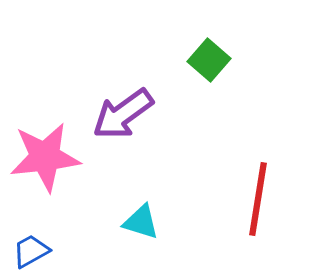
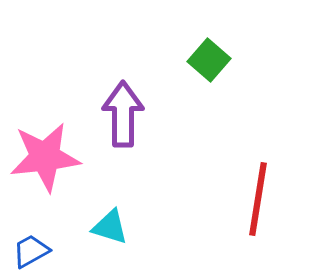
purple arrow: rotated 126 degrees clockwise
cyan triangle: moved 31 px left, 5 px down
